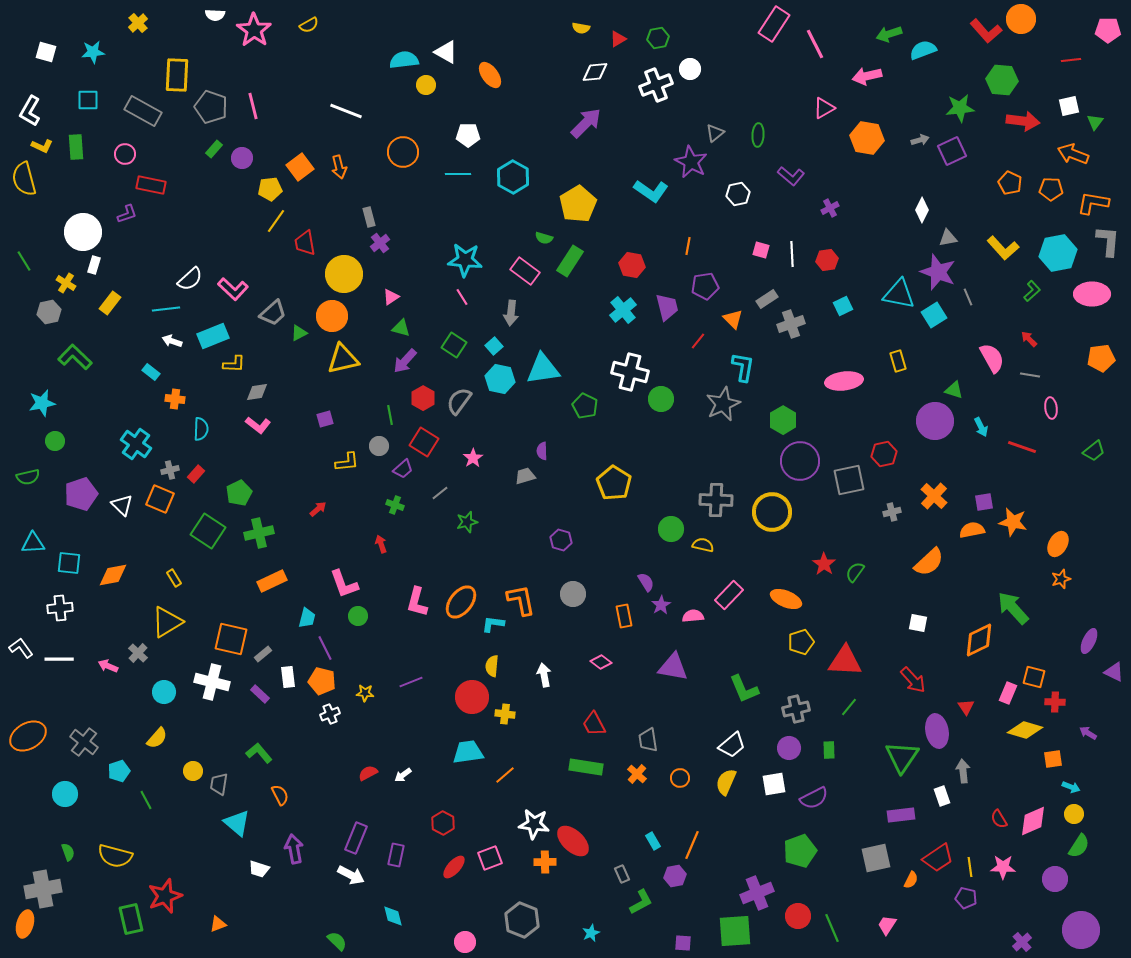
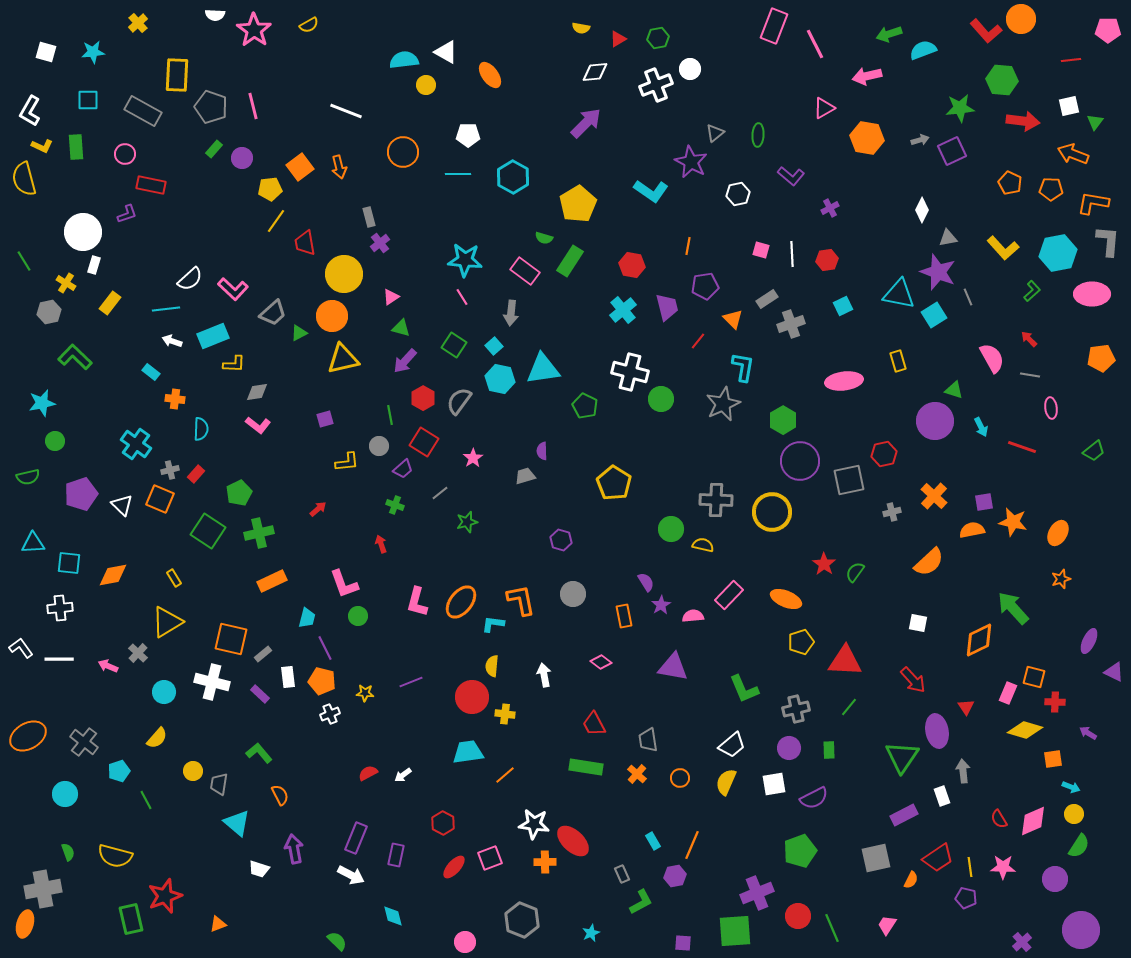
pink rectangle at (774, 24): moved 2 px down; rotated 12 degrees counterclockwise
orange ellipse at (1058, 544): moved 11 px up
purple rectangle at (901, 815): moved 3 px right; rotated 20 degrees counterclockwise
